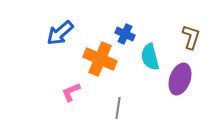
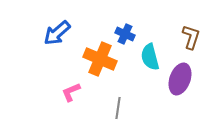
blue arrow: moved 3 px left
